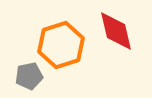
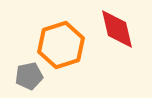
red diamond: moved 1 px right, 2 px up
